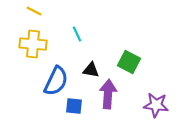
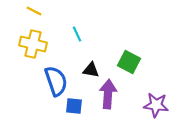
yellow cross: rotated 8 degrees clockwise
blue semicircle: rotated 44 degrees counterclockwise
